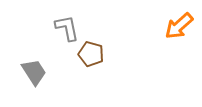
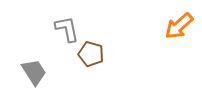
gray L-shape: moved 1 px down
